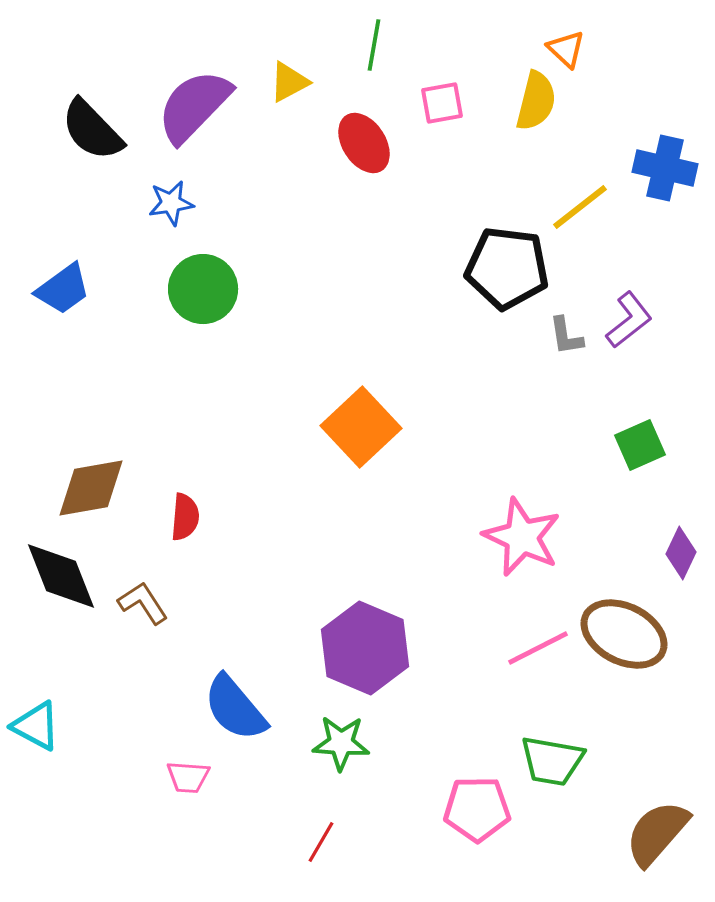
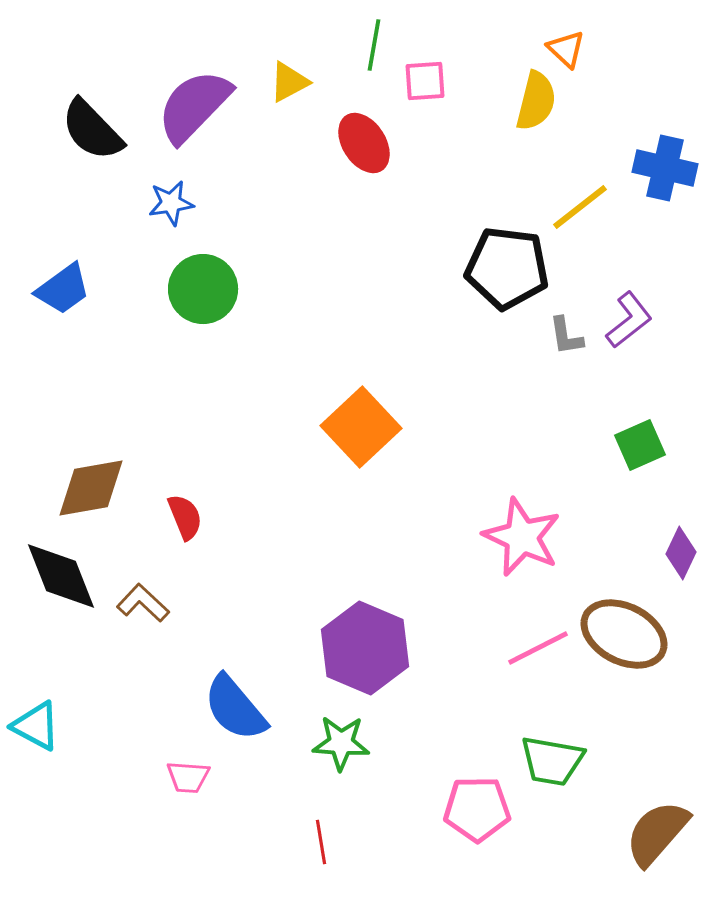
pink square: moved 17 px left, 22 px up; rotated 6 degrees clockwise
red semicircle: rotated 27 degrees counterclockwise
brown L-shape: rotated 14 degrees counterclockwise
red line: rotated 39 degrees counterclockwise
